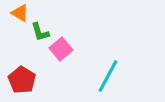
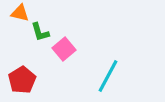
orange triangle: rotated 18 degrees counterclockwise
pink square: moved 3 px right
red pentagon: rotated 8 degrees clockwise
